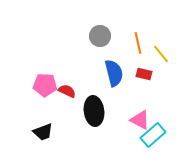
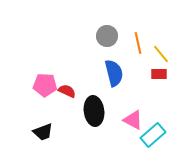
gray circle: moved 7 px right
red rectangle: moved 15 px right; rotated 14 degrees counterclockwise
pink triangle: moved 7 px left
